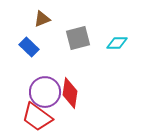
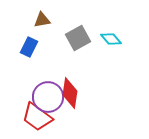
brown triangle: moved 1 px down; rotated 12 degrees clockwise
gray square: rotated 15 degrees counterclockwise
cyan diamond: moved 6 px left, 4 px up; rotated 50 degrees clockwise
blue rectangle: rotated 72 degrees clockwise
purple circle: moved 3 px right, 5 px down
